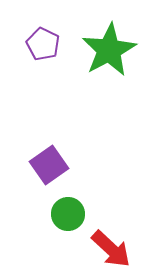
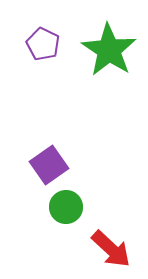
green star: rotated 10 degrees counterclockwise
green circle: moved 2 px left, 7 px up
